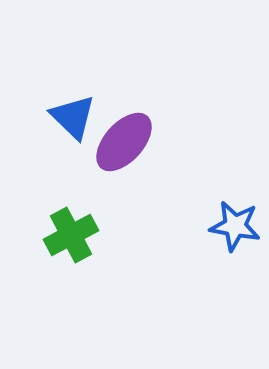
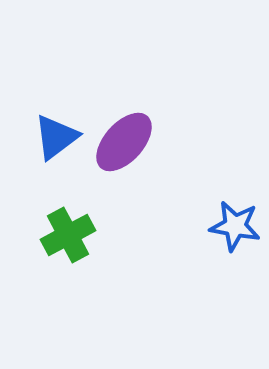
blue triangle: moved 17 px left, 20 px down; rotated 39 degrees clockwise
green cross: moved 3 px left
